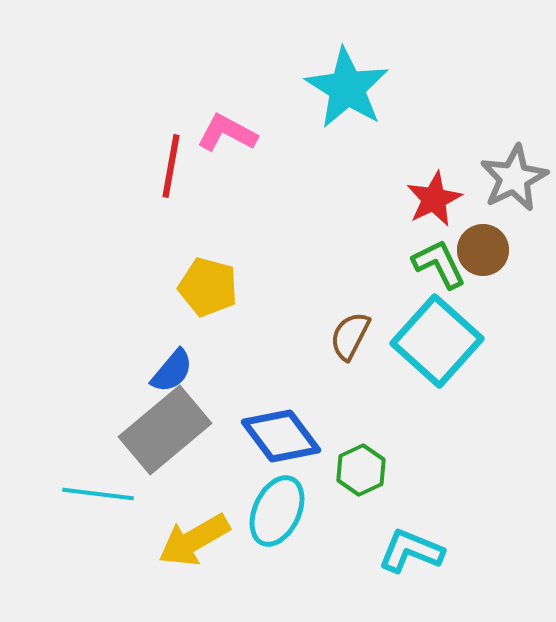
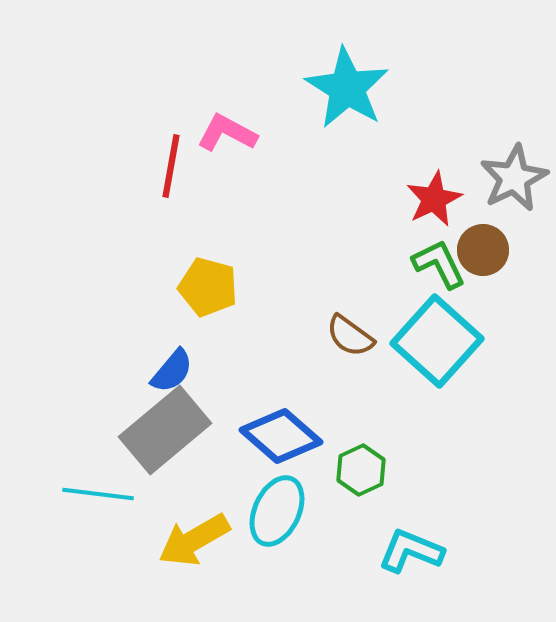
brown semicircle: rotated 81 degrees counterclockwise
blue diamond: rotated 12 degrees counterclockwise
